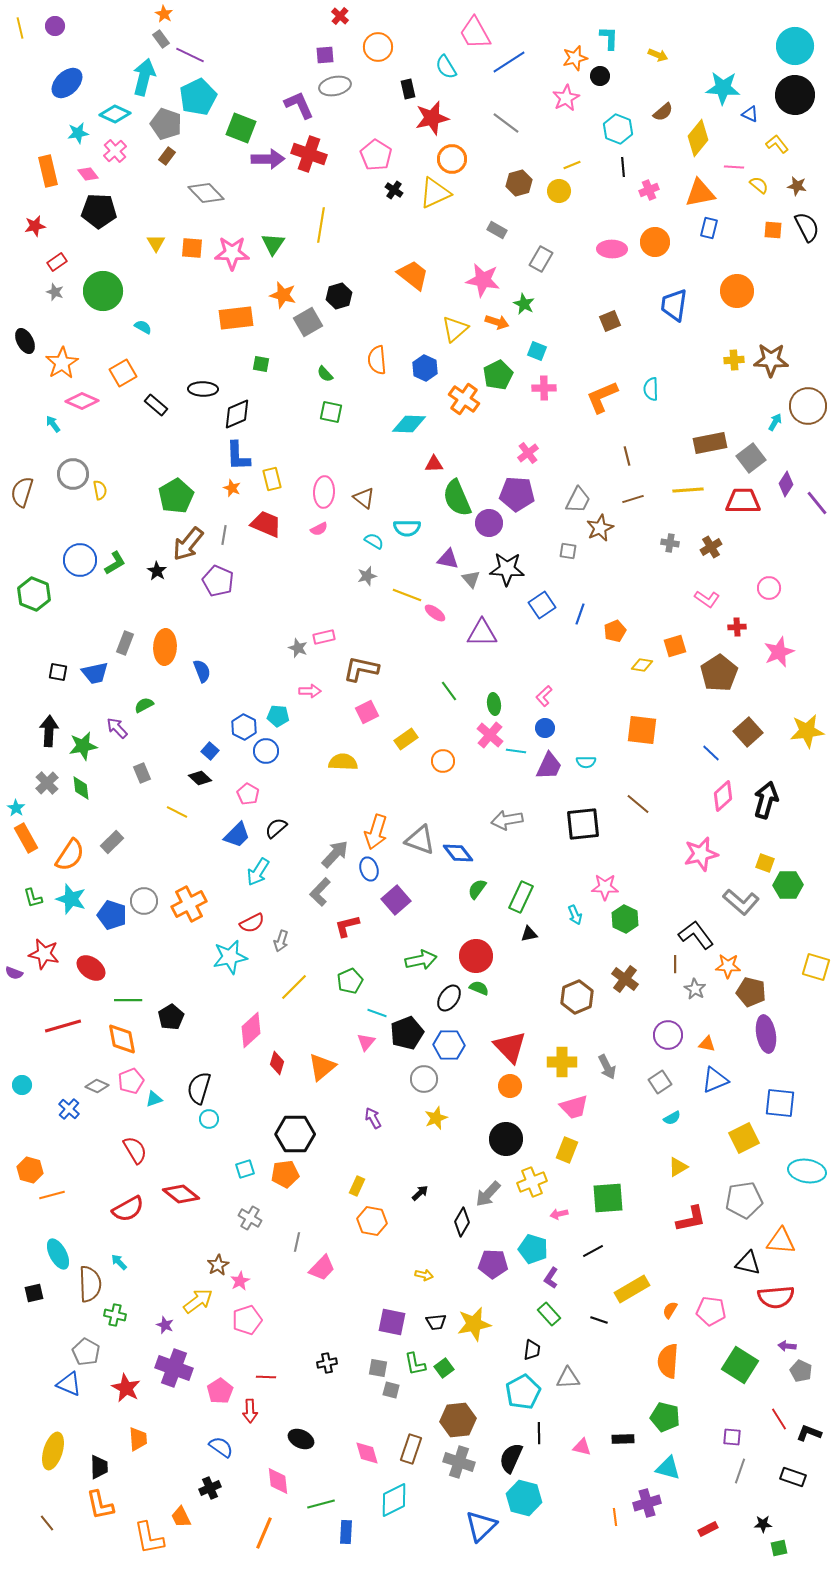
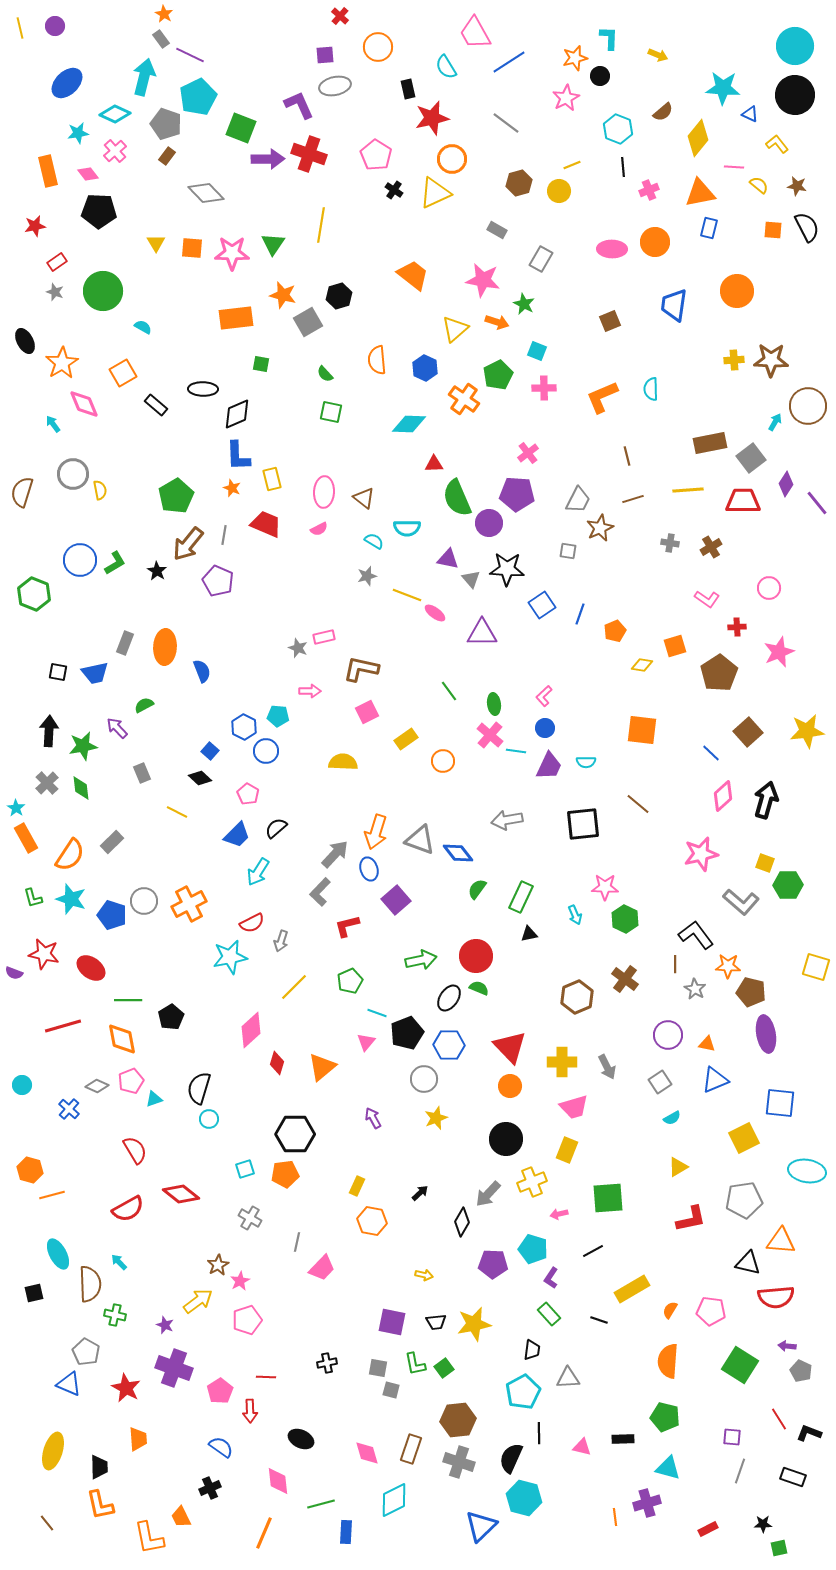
pink diamond at (82, 401): moved 2 px right, 3 px down; rotated 44 degrees clockwise
